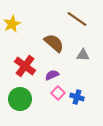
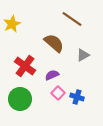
brown line: moved 5 px left
gray triangle: rotated 32 degrees counterclockwise
